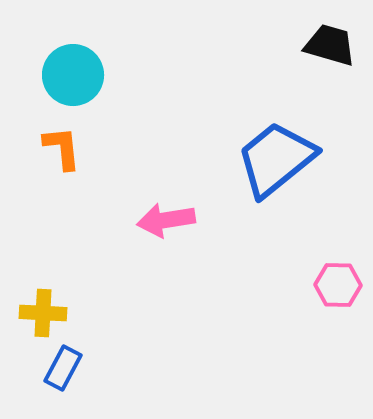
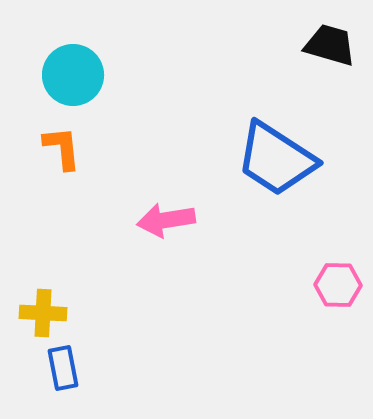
blue trapezoid: rotated 108 degrees counterclockwise
blue rectangle: rotated 39 degrees counterclockwise
